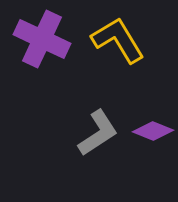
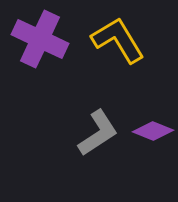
purple cross: moved 2 px left
